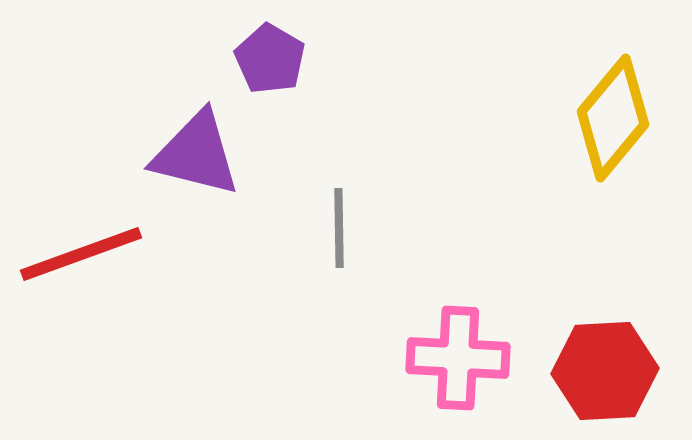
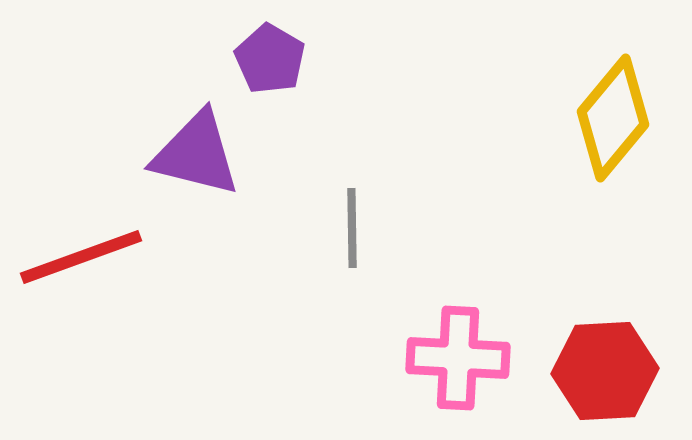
gray line: moved 13 px right
red line: moved 3 px down
